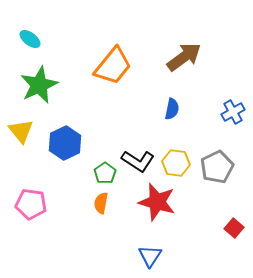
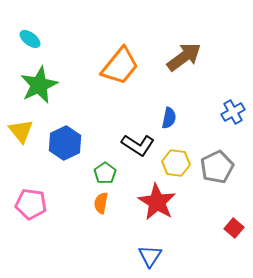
orange trapezoid: moved 7 px right
blue semicircle: moved 3 px left, 9 px down
black L-shape: moved 16 px up
red star: rotated 15 degrees clockwise
